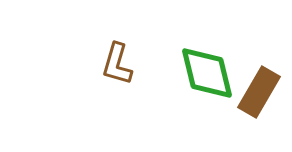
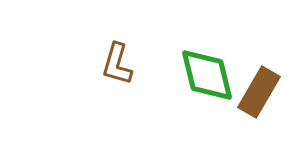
green diamond: moved 2 px down
